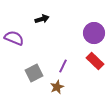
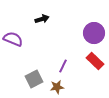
purple semicircle: moved 1 px left, 1 px down
gray square: moved 6 px down
brown star: rotated 16 degrees clockwise
